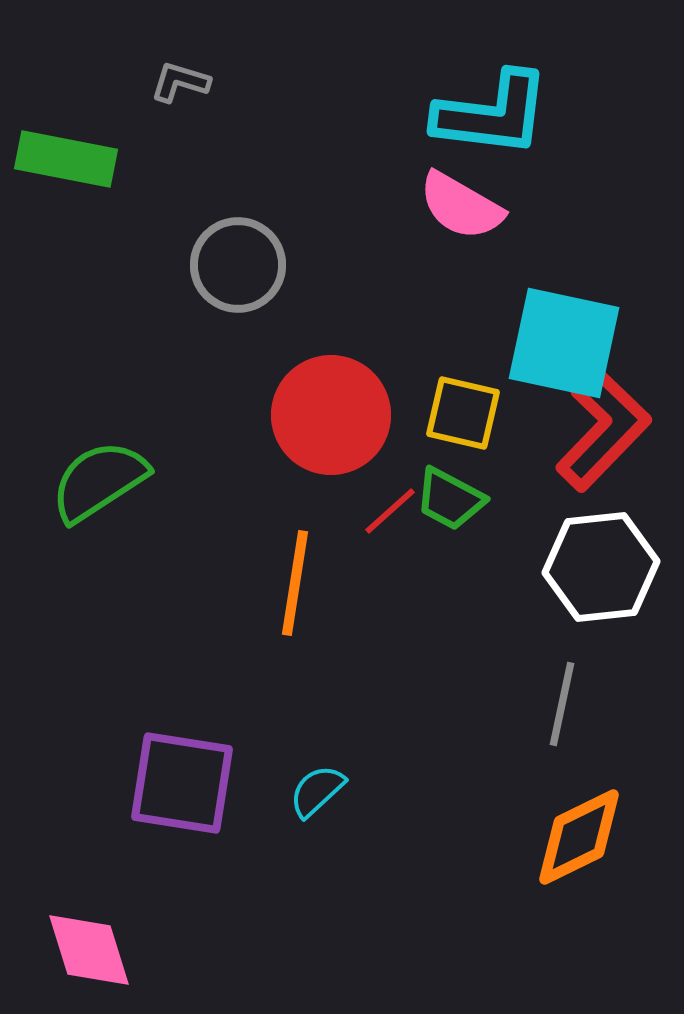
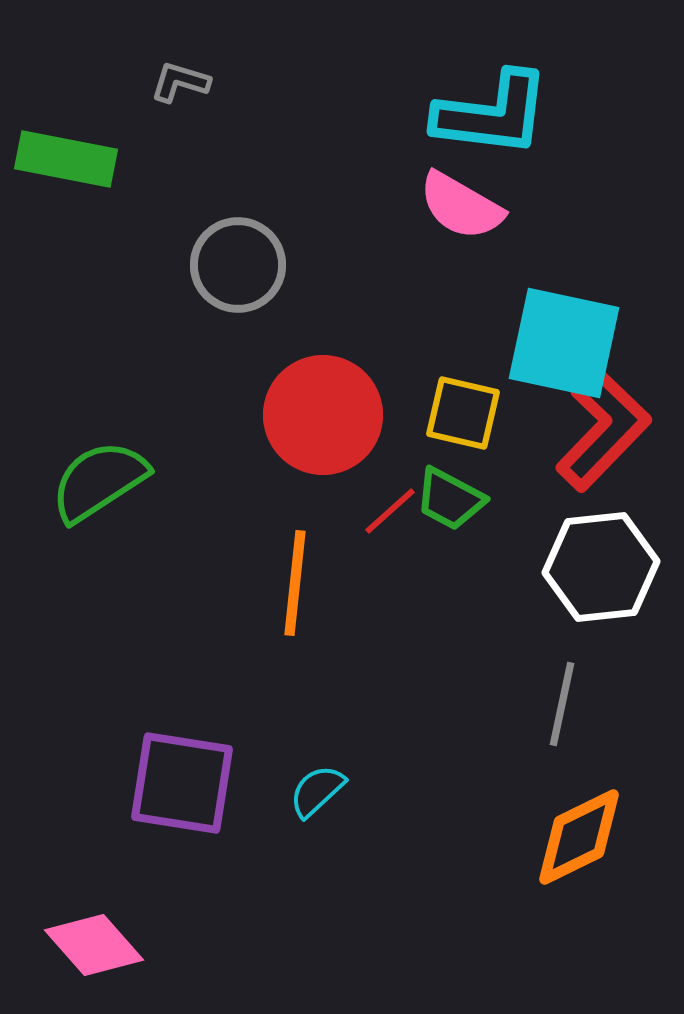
red circle: moved 8 px left
orange line: rotated 3 degrees counterclockwise
pink diamond: moved 5 px right, 5 px up; rotated 24 degrees counterclockwise
